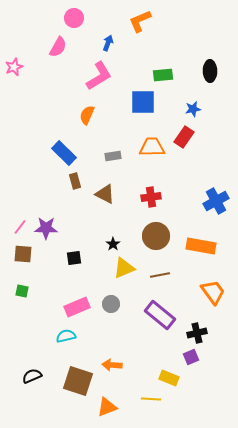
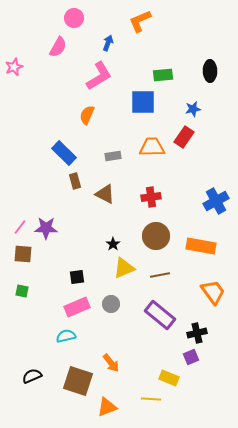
black square at (74, 258): moved 3 px right, 19 px down
orange arrow at (112, 365): moved 1 px left, 2 px up; rotated 132 degrees counterclockwise
